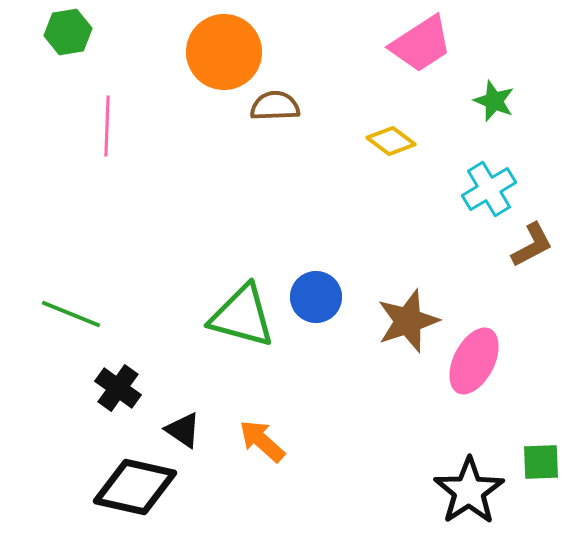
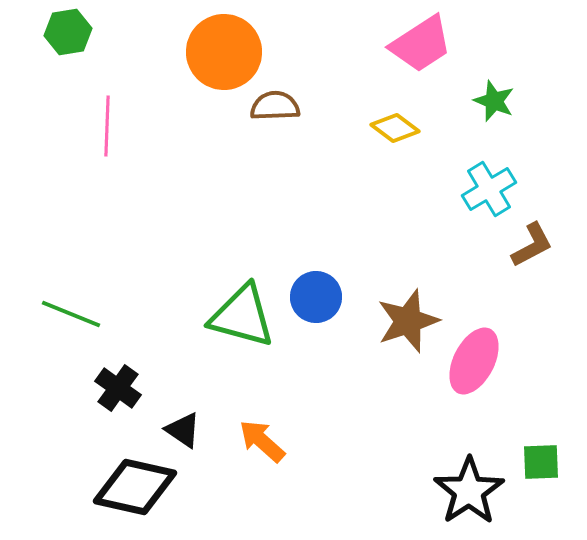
yellow diamond: moved 4 px right, 13 px up
